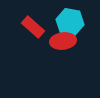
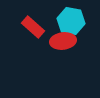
cyan hexagon: moved 1 px right, 1 px up
